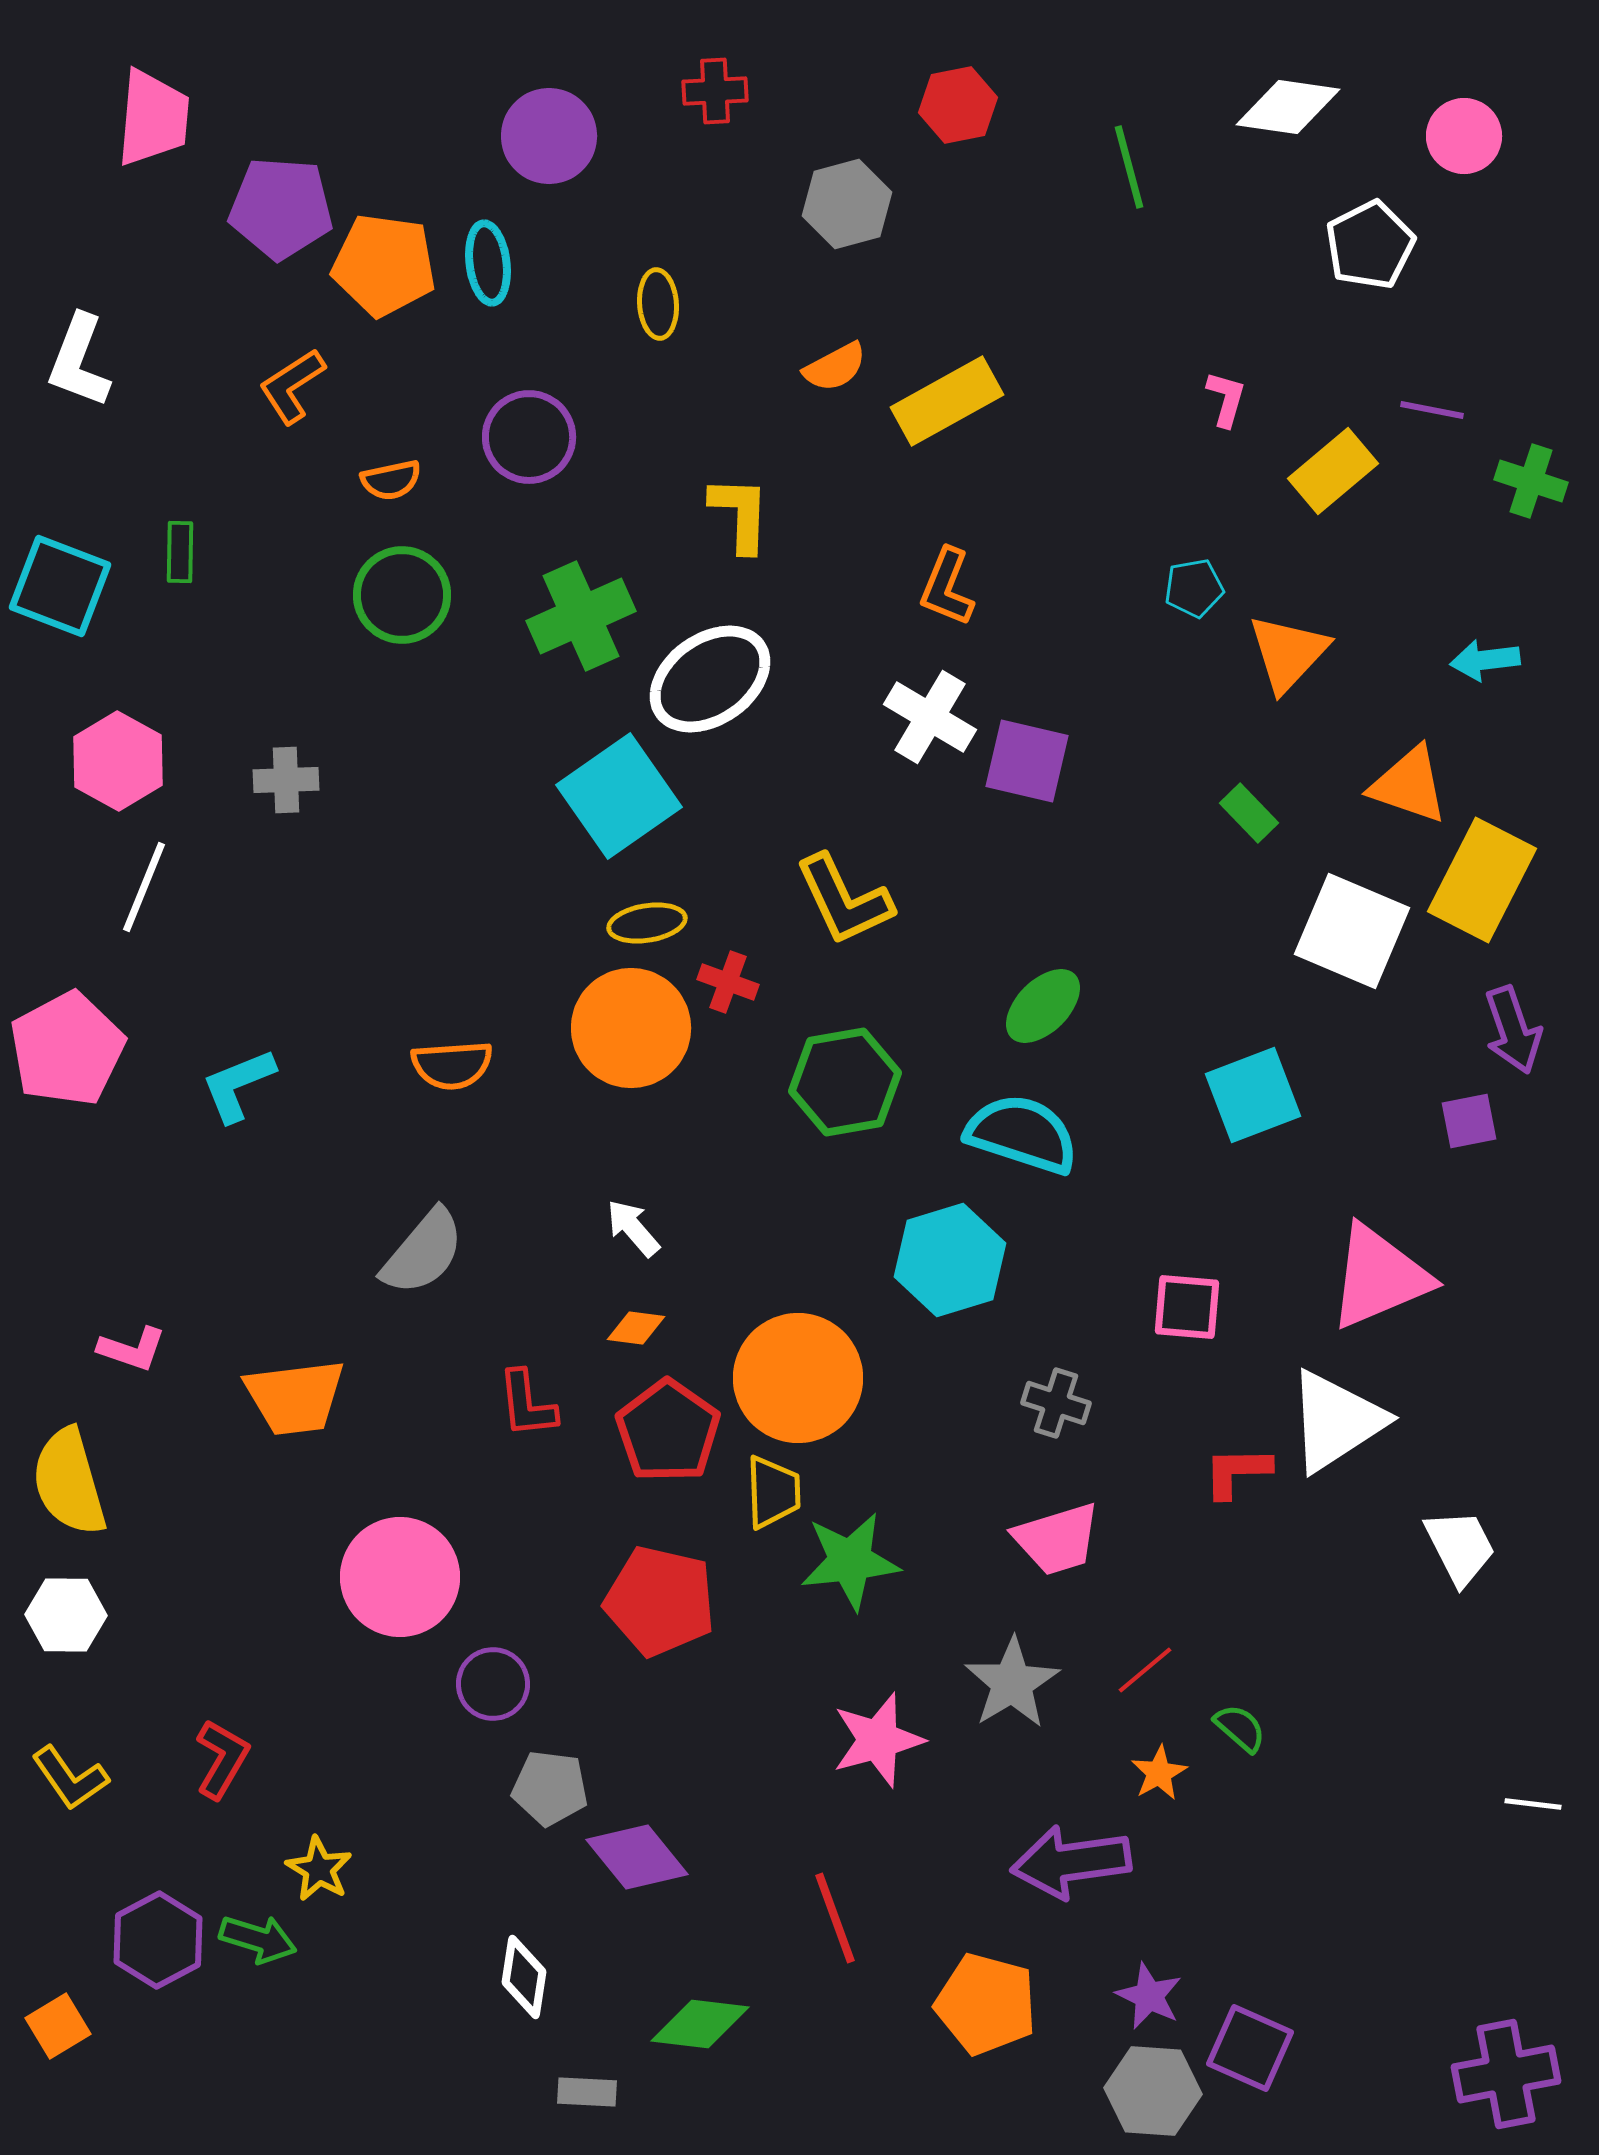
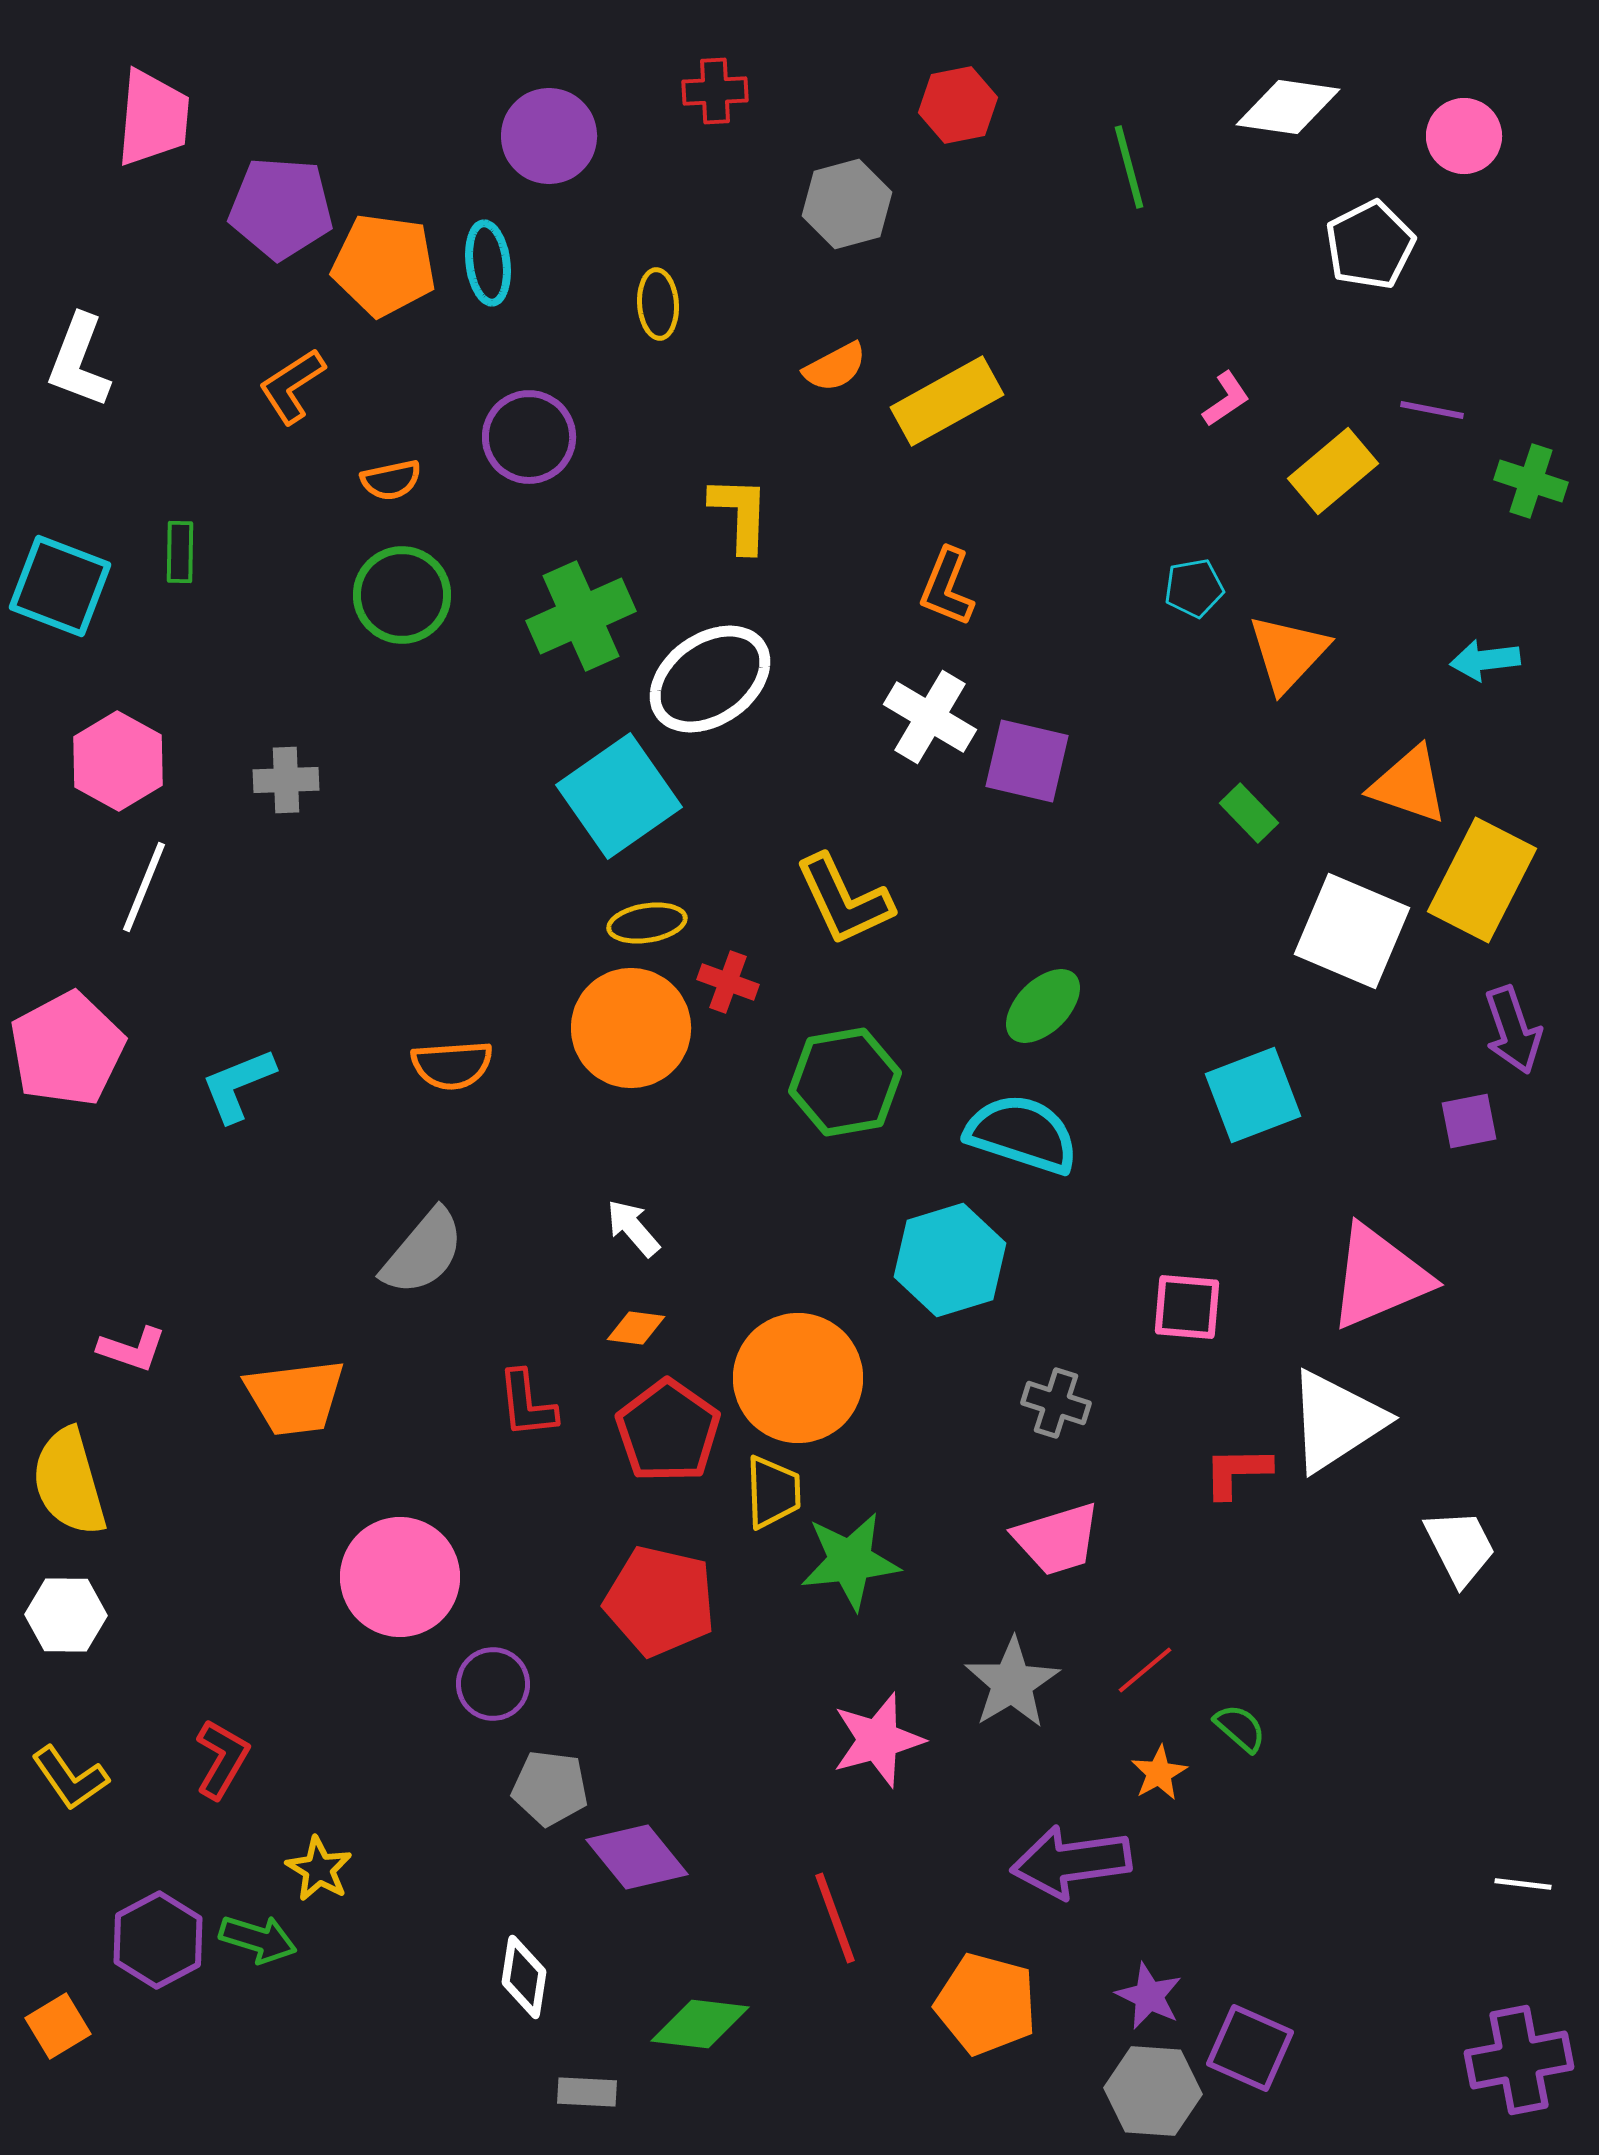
pink L-shape at (1226, 399): rotated 40 degrees clockwise
white line at (1533, 1804): moved 10 px left, 80 px down
purple cross at (1506, 2074): moved 13 px right, 14 px up
